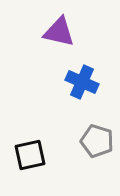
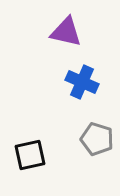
purple triangle: moved 7 px right
gray pentagon: moved 2 px up
